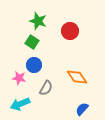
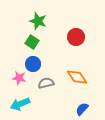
red circle: moved 6 px right, 6 px down
blue circle: moved 1 px left, 1 px up
gray semicircle: moved 5 px up; rotated 133 degrees counterclockwise
